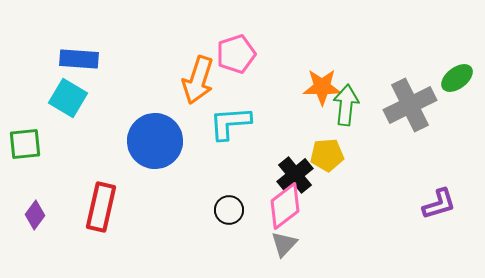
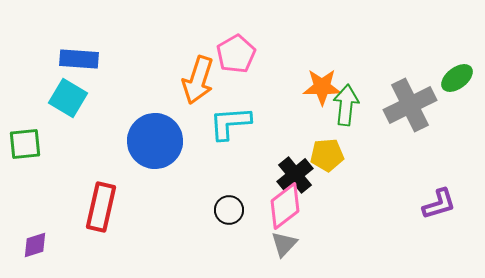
pink pentagon: rotated 12 degrees counterclockwise
purple diamond: moved 30 px down; rotated 36 degrees clockwise
